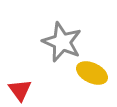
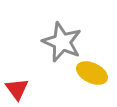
red triangle: moved 3 px left, 1 px up
